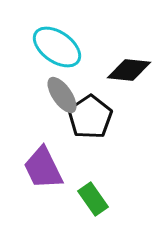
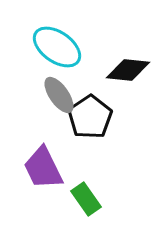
black diamond: moved 1 px left
gray ellipse: moved 3 px left
green rectangle: moved 7 px left
